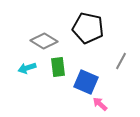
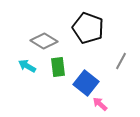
black pentagon: rotated 8 degrees clockwise
cyan arrow: moved 2 px up; rotated 48 degrees clockwise
blue square: moved 1 px down; rotated 15 degrees clockwise
